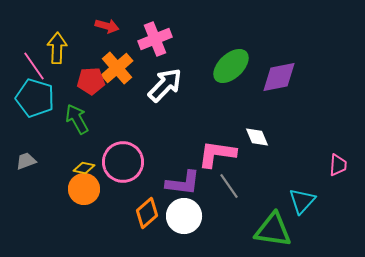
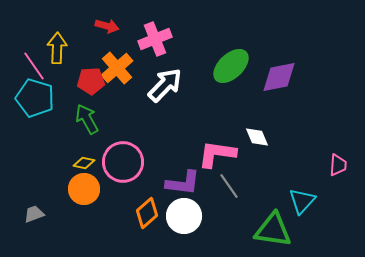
green arrow: moved 10 px right
gray trapezoid: moved 8 px right, 53 px down
yellow diamond: moved 5 px up
